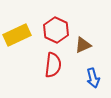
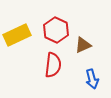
blue arrow: moved 1 px left, 1 px down
